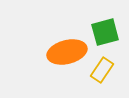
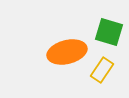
green square: moved 4 px right; rotated 32 degrees clockwise
